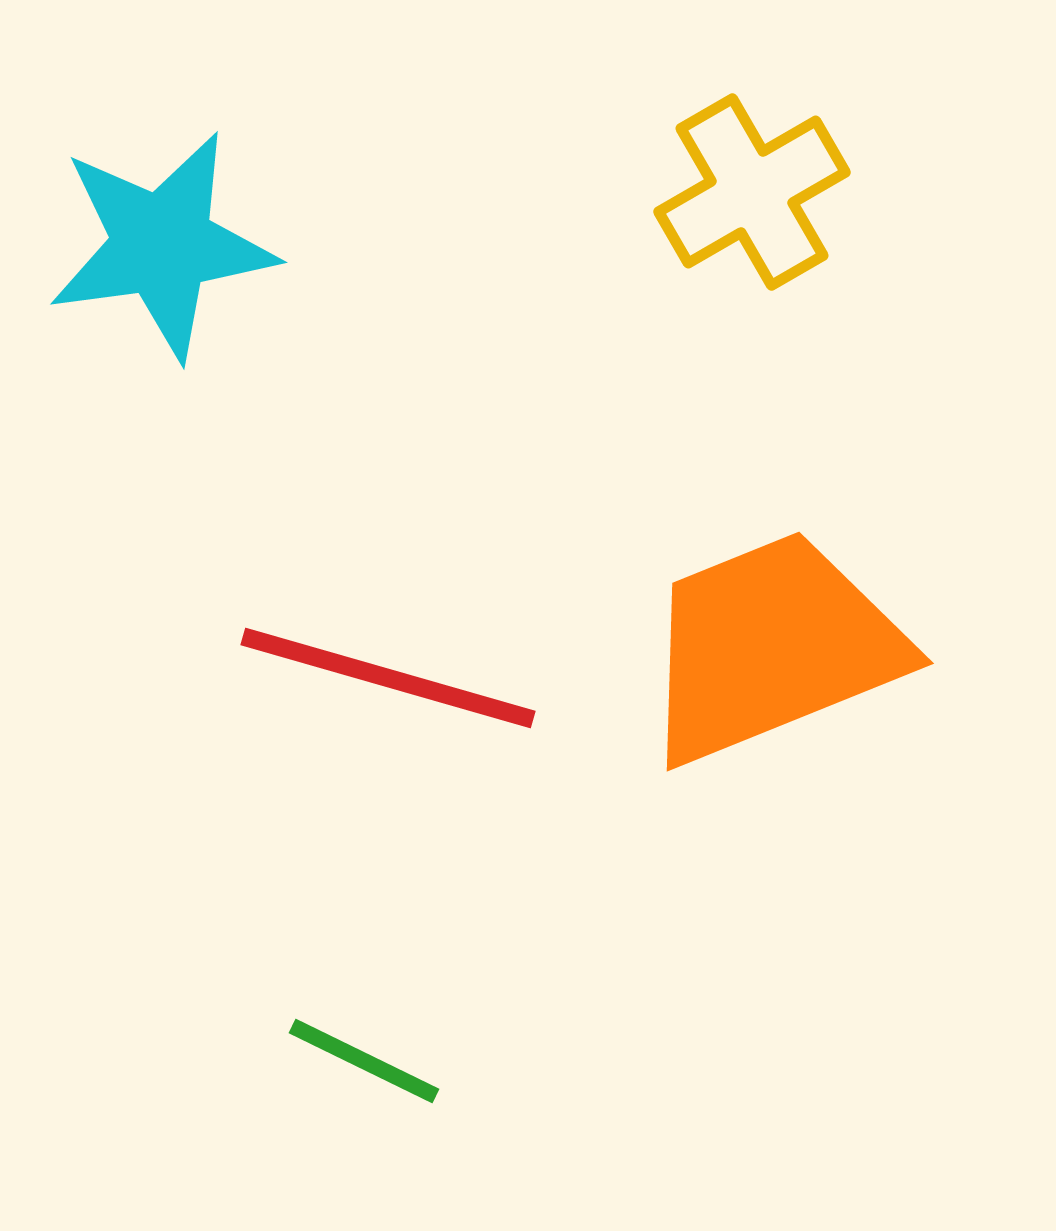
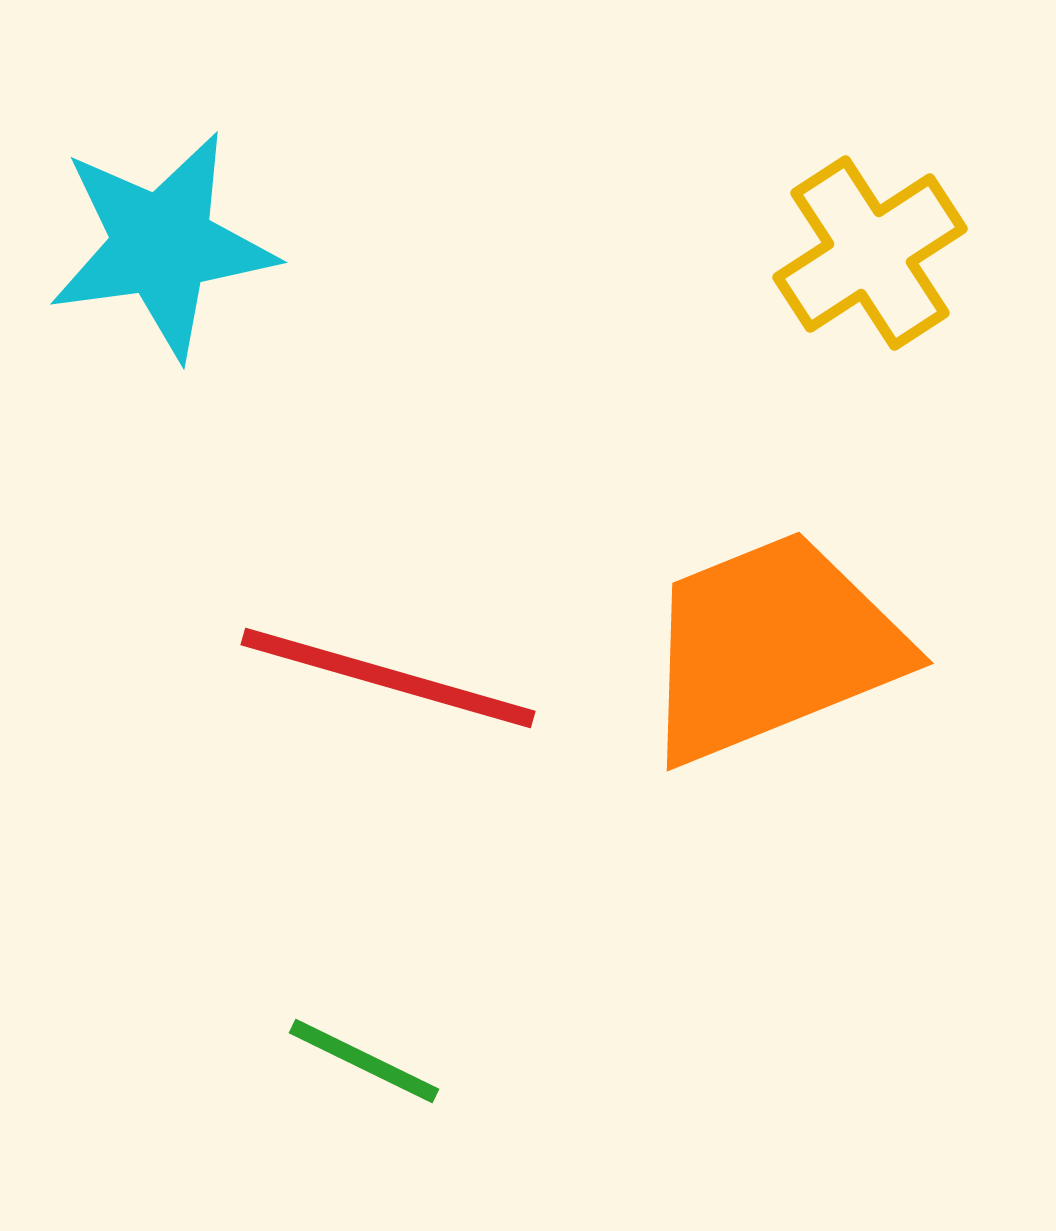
yellow cross: moved 118 px right, 61 px down; rotated 3 degrees counterclockwise
